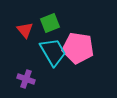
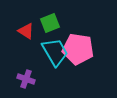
red triangle: moved 1 px right, 1 px down; rotated 18 degrees counterclockwise
pink pentagon: moved 1 px down
cyan trapezoid: moved 2 px right
